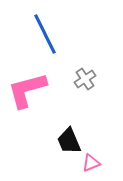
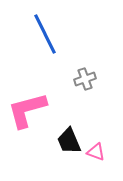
gray cross: rotated 15 degrees clockwise
pink L-shape: moved 20 px down
pink triangle: moved 5 px right, 11 px up; rotated 42 degrees clockwise
